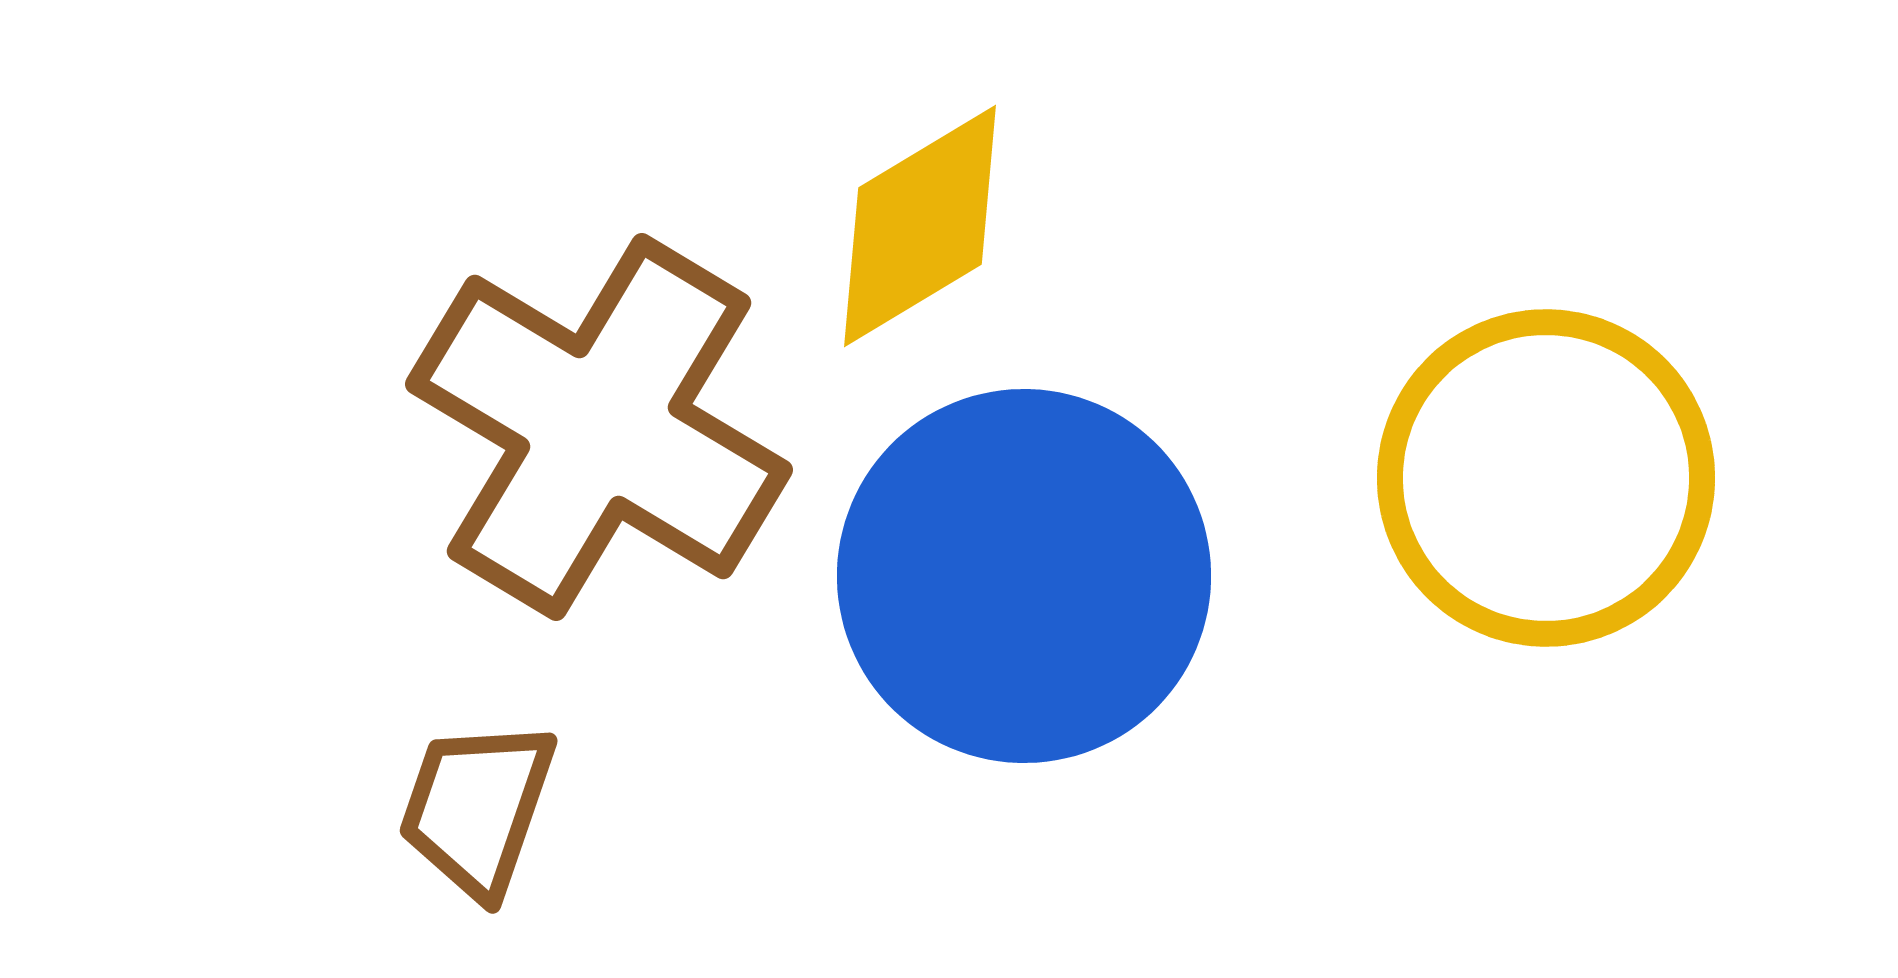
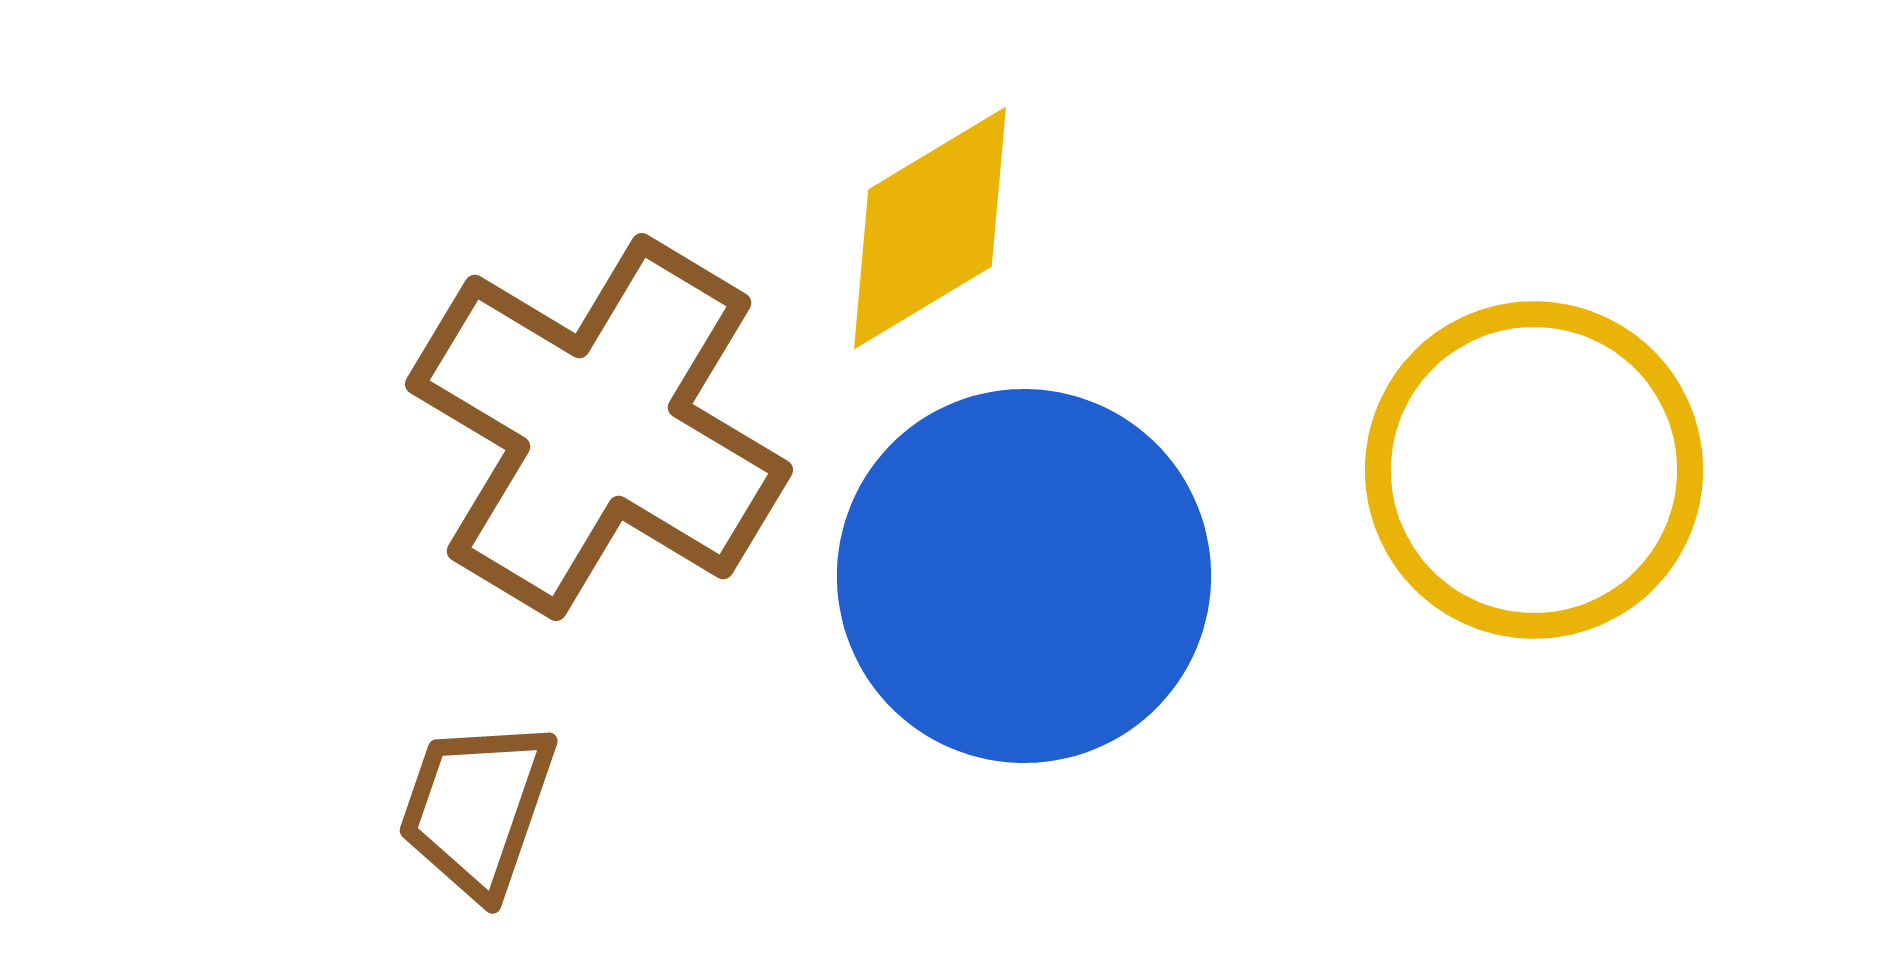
yellow diamond: moved 10 px right, 2 px down
yellow circle: moved 12 px left, 8 px up
